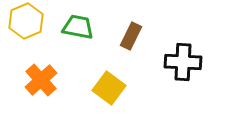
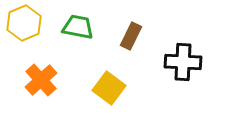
yellow hexagon: moved 2 px left, 2 px down
